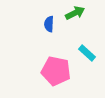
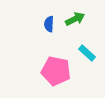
green arrow: moved 6 px down
